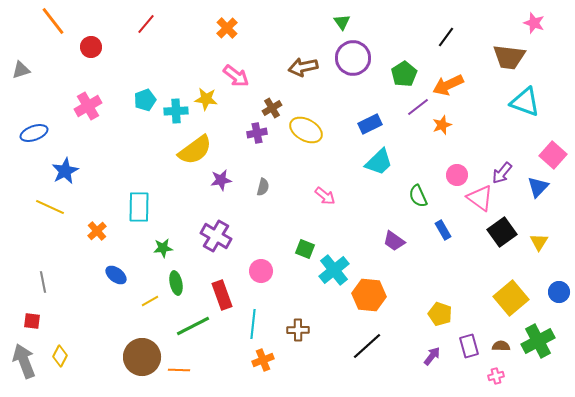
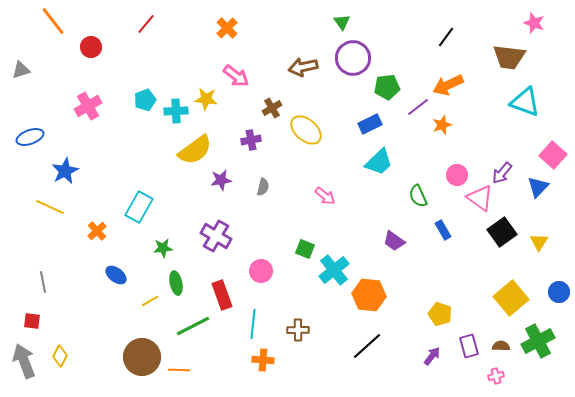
green pentagon at (404, 74): moved 17 px left, 13 px down; rotated 25 degrees clockwise
yellow ellipse at (306, 130): rotated 12 degrees clockwise
blue ellipse at (34, 133): moved 4 px left, 4 px down
purple cross at (257, 133): moved 6 px left, 7 px down
cyan rectangle at (139, 207): rotated 28 degrees clockwise
orange cross at (263, 360): rotated 25 degrees clockwise
